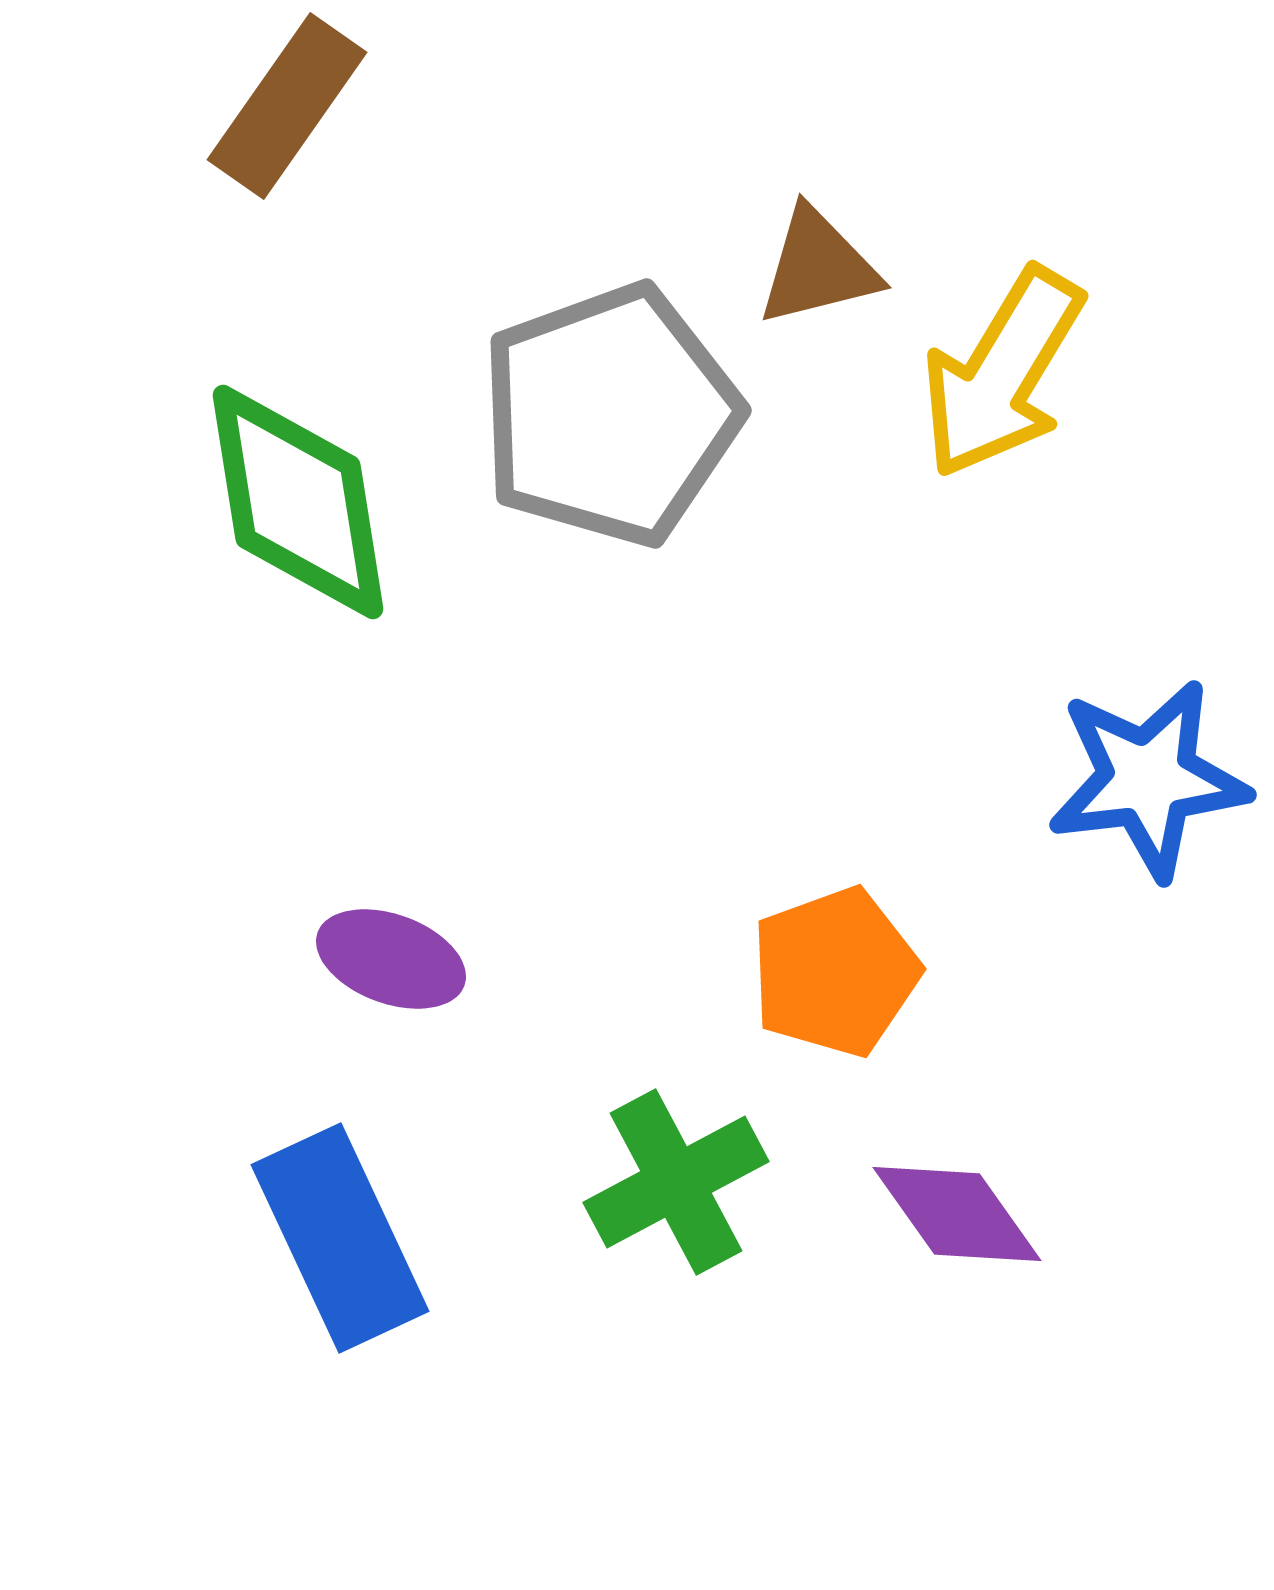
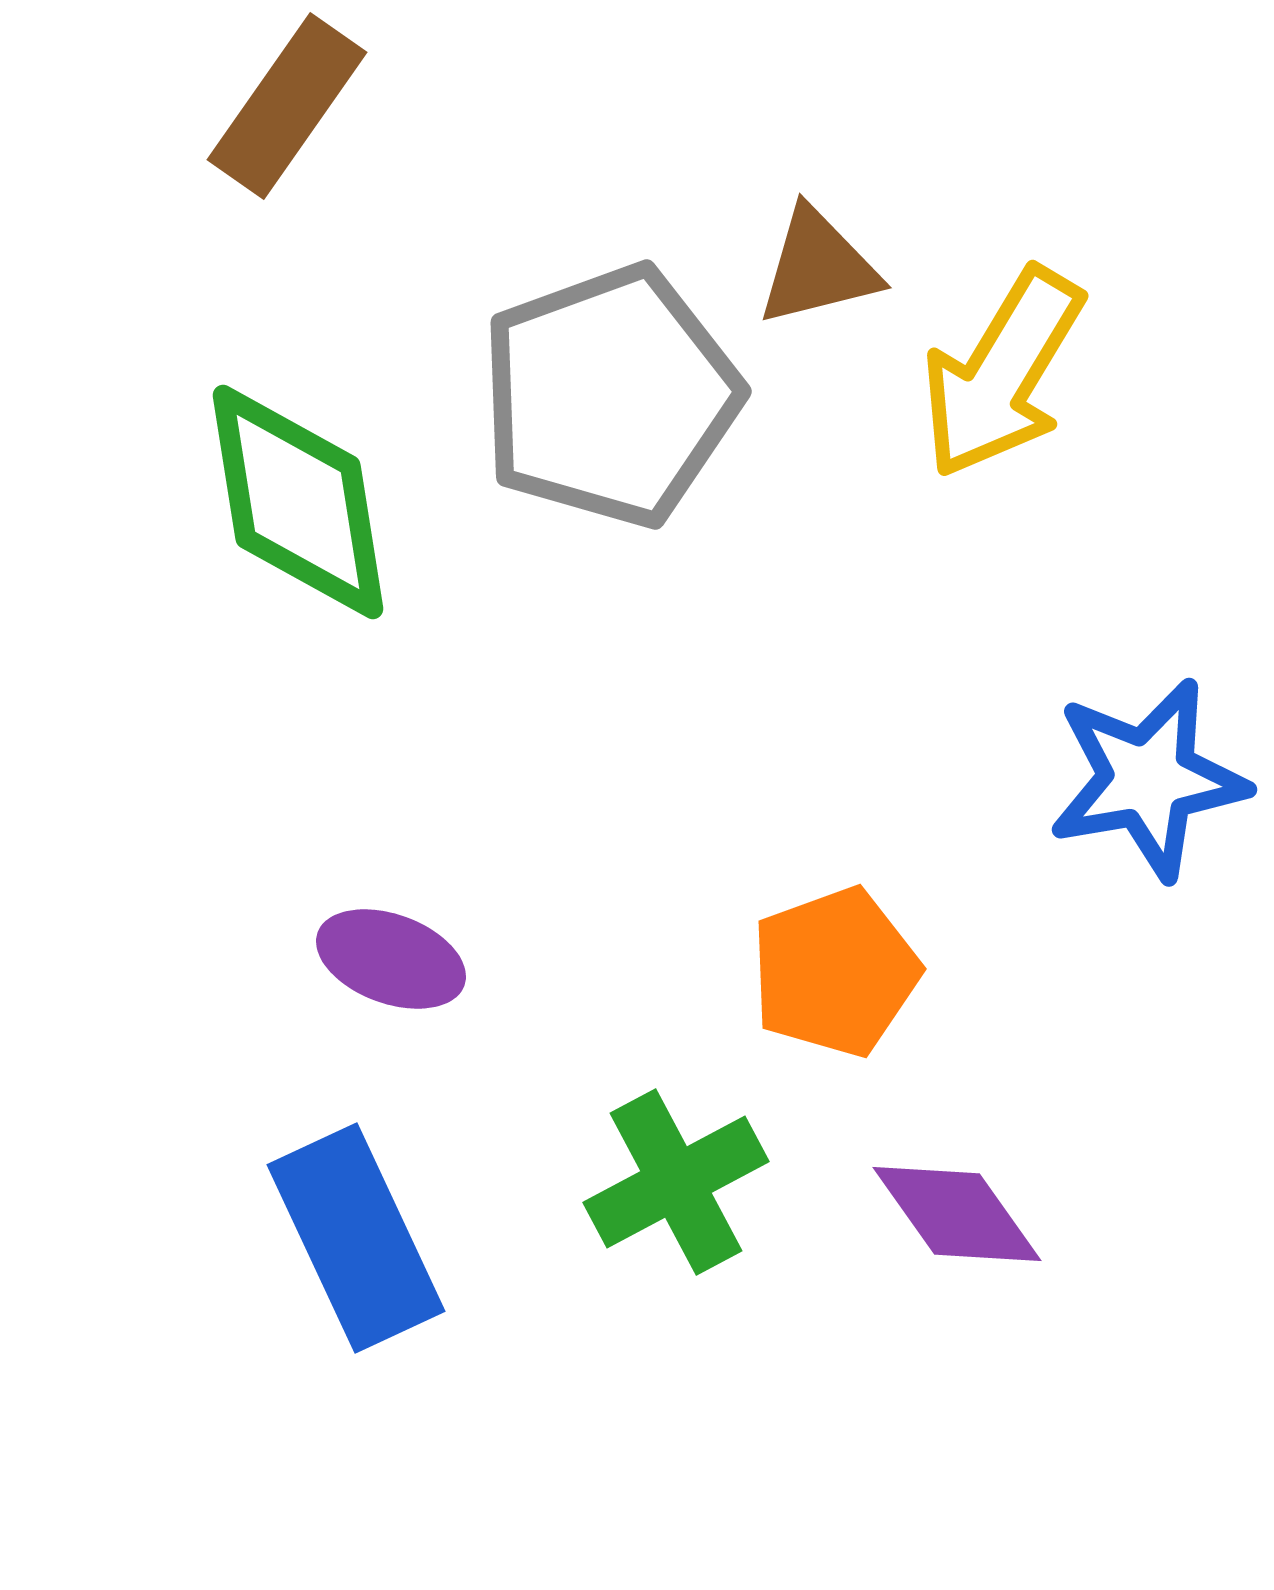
gray pentagon: moved 19 px up
blue star: rotated 3 degrees counterclockwise
blue rectangle: moved 16 px right
